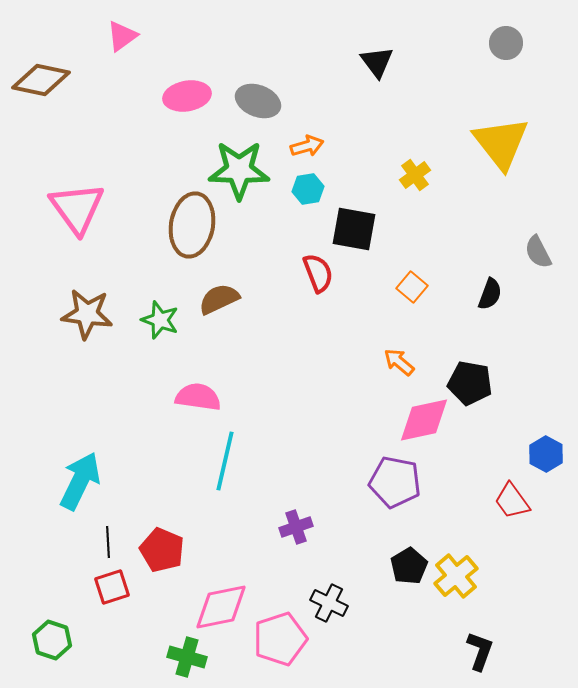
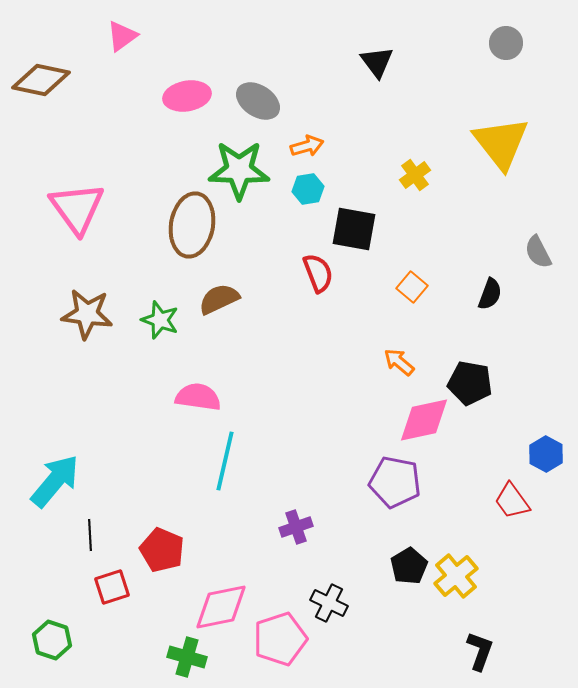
gray ellipse at (258, 101): rotated 12 degrees clockwise
cyan arrow at (80, 481): moved 25 px left; rotated 14 degrees clockwise
black line at (108, 542): moved 18 px left, 7 px up
